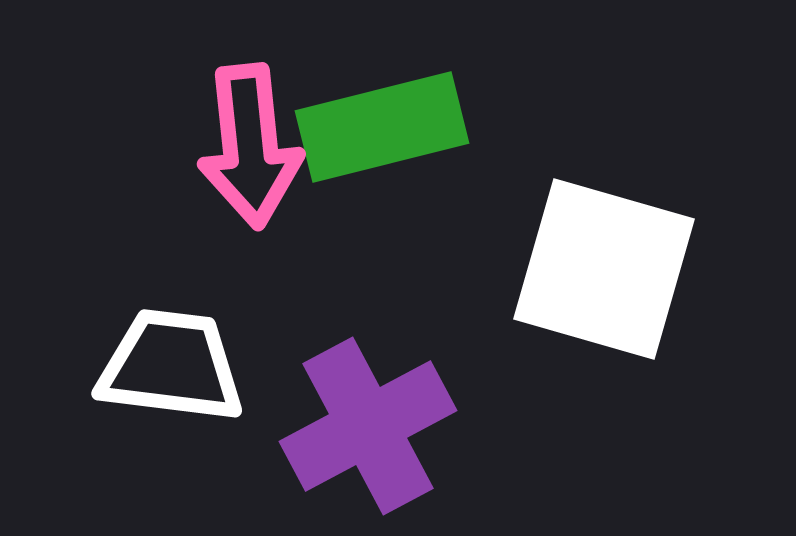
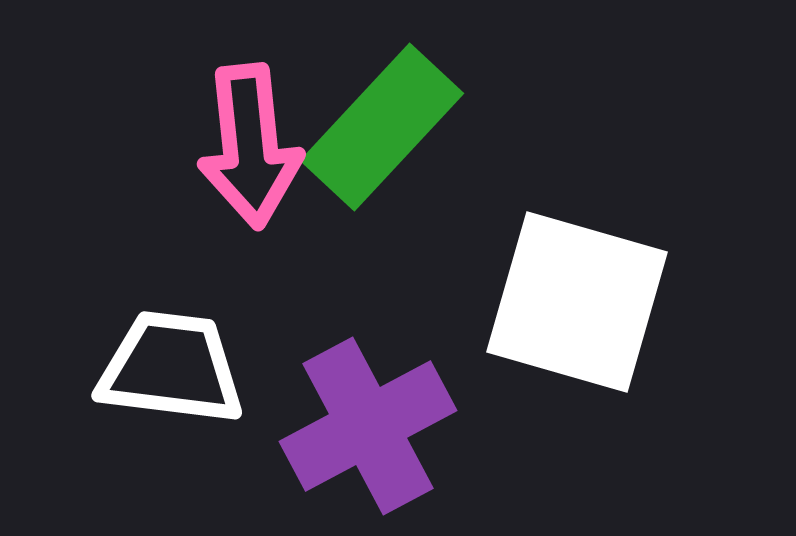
green rectangle: rotated 33 degrees counterclockwise
white square: moved 27 px left, 33 px down
white trapezoid: moved 2 px down
